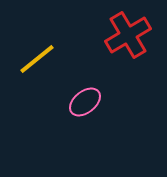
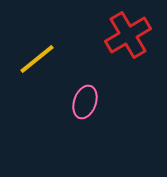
pink ellipse: rotated 32 degrees counterclockwise
